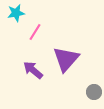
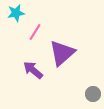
purple triangle: moved 4 px left, 6 px up; rotated 8 degrees clockwise
gray circle: moved 1 px left, 2 px down
